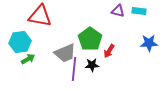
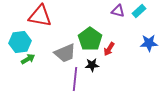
cyan rectangle: rotated 48 degrees counterclockwise
red arrow: moved 2 px up
purple line: moved 1 px right, 10 px down
